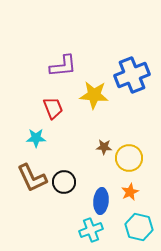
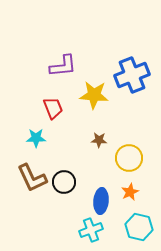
brown star: moved 5 px left, 7 px up
